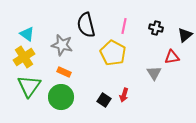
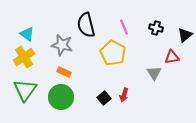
pink line: moved 1 px down; rotated 35 degrees counterclockwise
green triangle: moved 4 px left, 4 px down
black square: moved 2 px up; rotated 16 degrees clockwise
